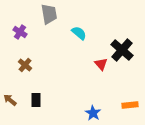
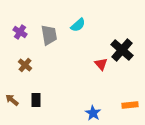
gray trapezoid: moved 21 px down
cyan semicircle: moved 1 px left, 8 px up; rotated 98 degrees clockwise
brown arrow: moved 2 px right
